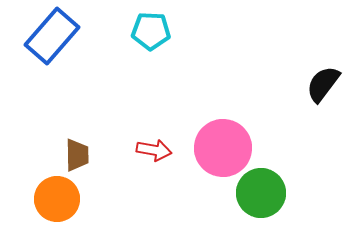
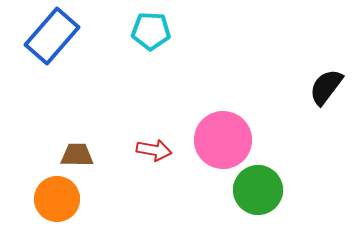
black semicircle: moved 3 px right, 3 px down
pink circle: moved 8 px up
brown trapezoid: rotated 88 degrees counterclockwise
green circle: moved 3 px left, 3 px up
